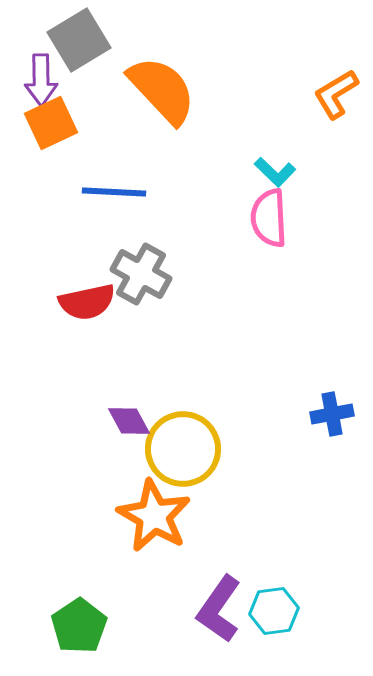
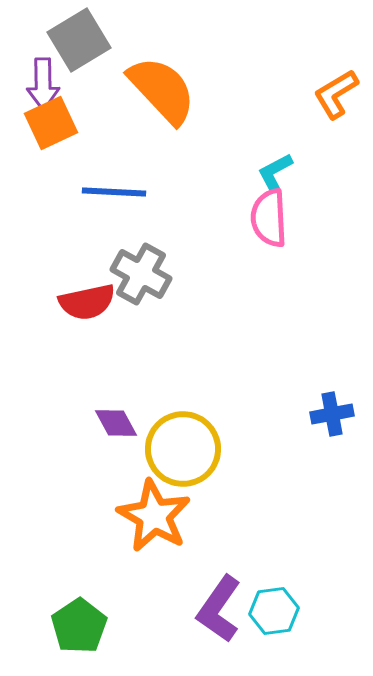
purple arrow: moved 2 px right, 4 px down
cyan L-shape: rotated 108 degrees clockwise
purple diamond: moved 13 px left, 2 px down
